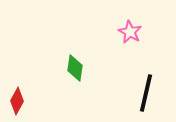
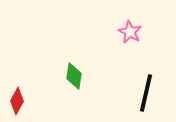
green diamond: moved 1 px left, 8 px down
